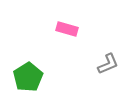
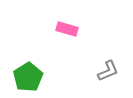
gray L-shape: moved 7 px down
